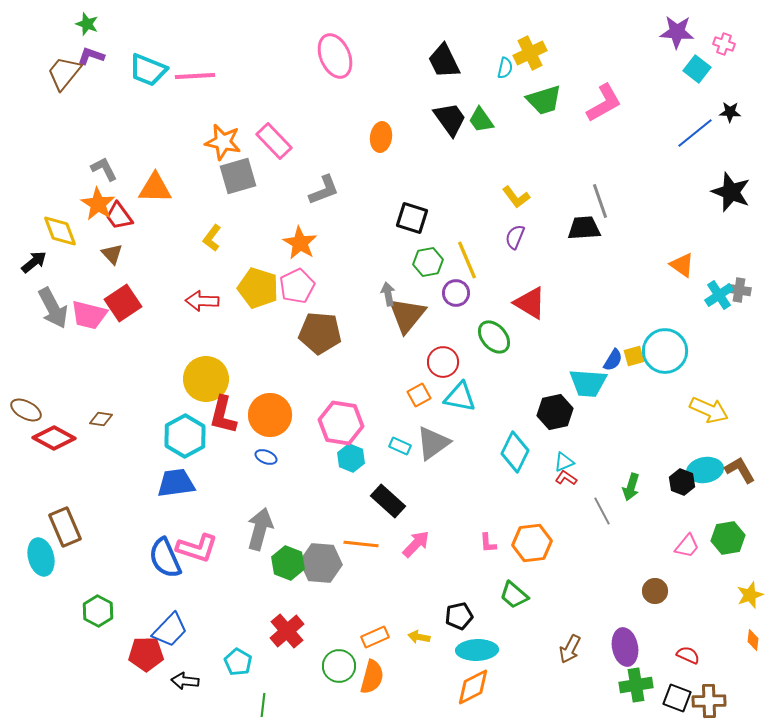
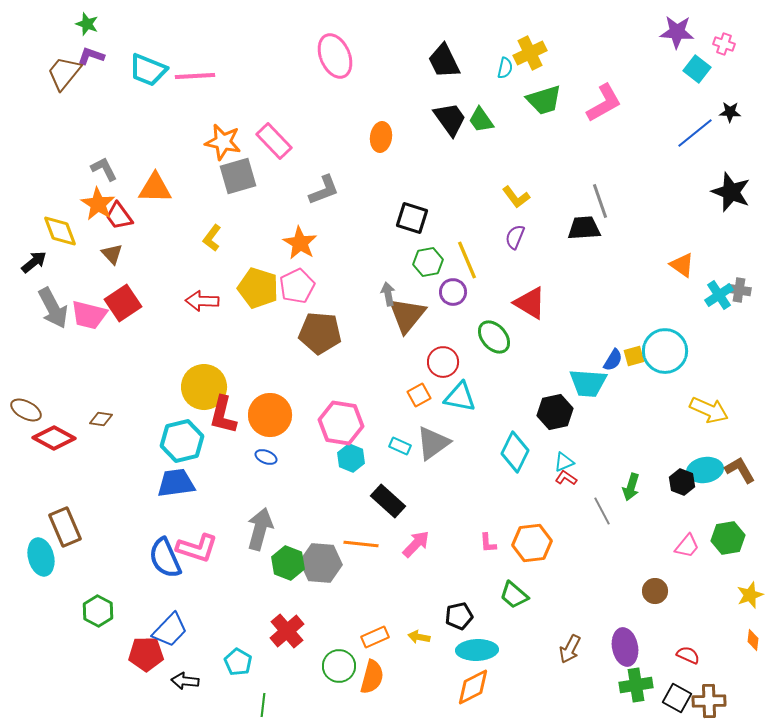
purple circle at (456, 293): moved 3 px left, 1 px up
yellow circle at (206, 379): moved 2 px left, 8 px down
cyan hexagon at (185, 436): moved 3 px left, 5 px down; rotated 15 degrees clockwise
black square at (677, 698): rotated 8 degrees clockwise
